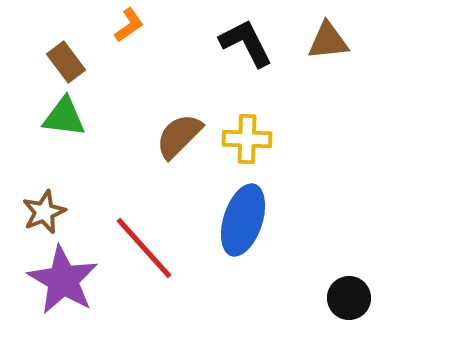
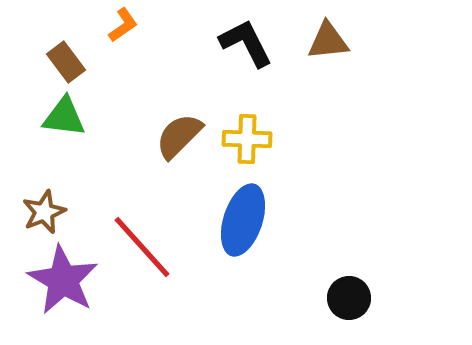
orange L-shape: moved 6 px left
red line: moved 2 px left, 1 px up
